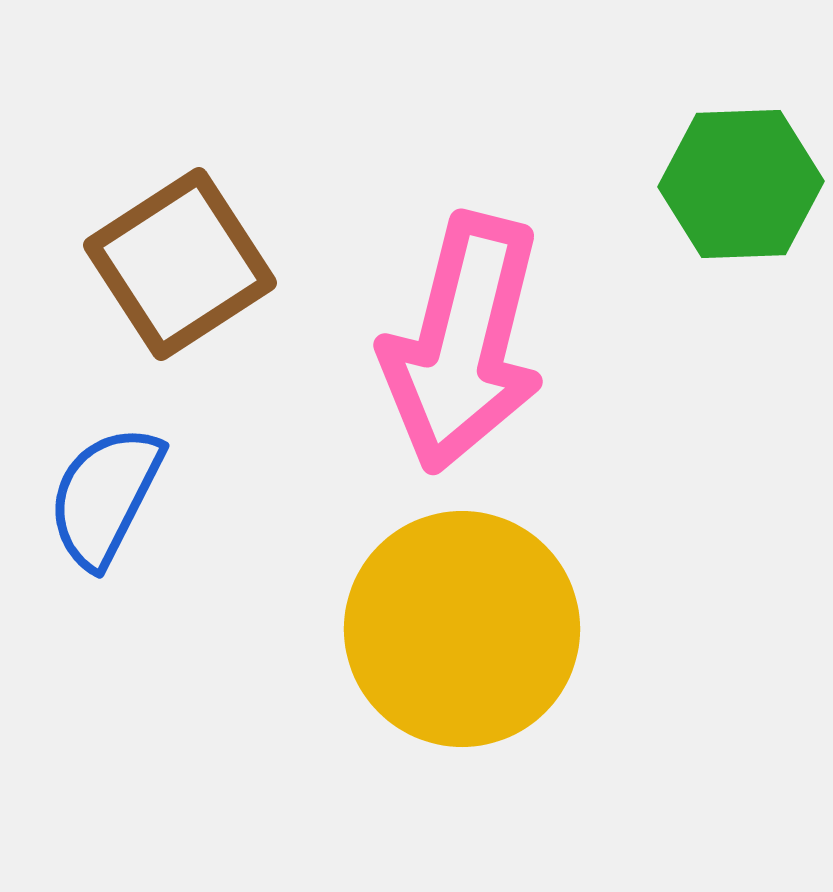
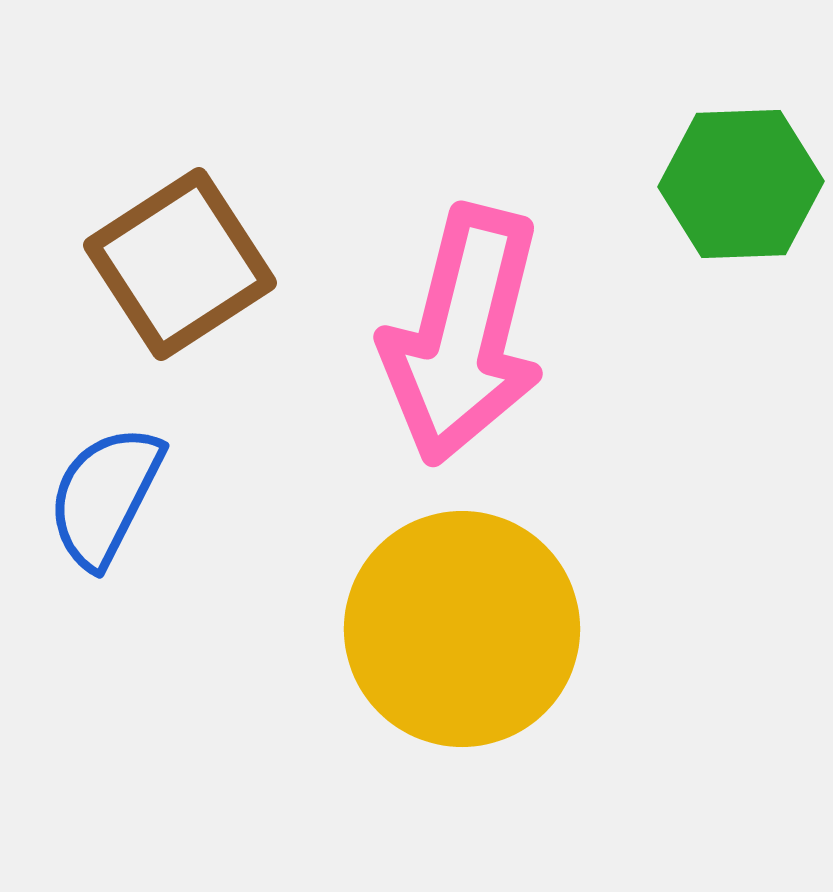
pink arrow: moved 8 px up
